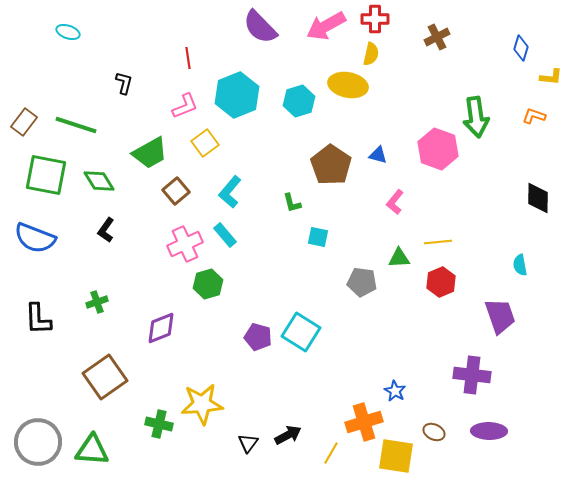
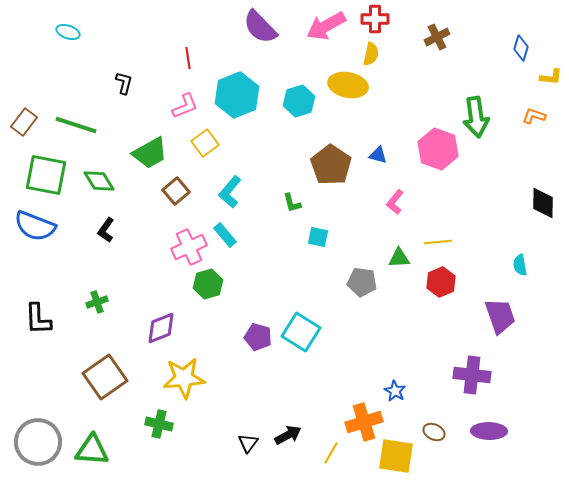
black diamond at (538, 198): moved 5 px right, 5 px down
blue semicircle at (35, 238): moved 12 px up
pink cross at (185, 244): moved 4 px right, 3 px down
yellow star at (202, 404): moved 18 px left, 26 px up
